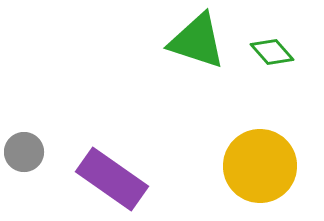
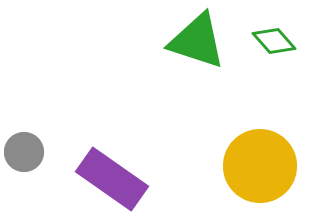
green diamond: moved 2 px right, 11 px up
